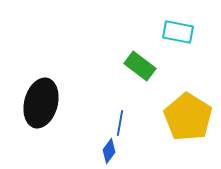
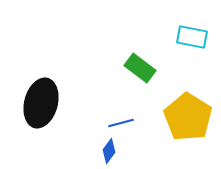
cyan rectangle: moved 14 px right, 5 px down
green rectangle: moved 2 px down
blue line: moved 1 px right; rotated 65 degrees clockwise
